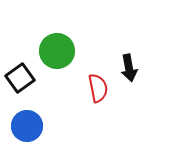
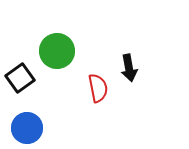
blue circle: moved 2 px down
